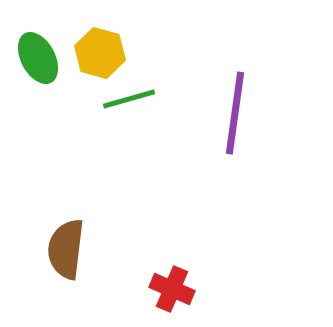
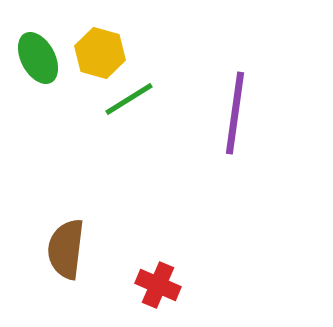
green line: rotated 16 degrees counterclockwise
red cross: moved 14 px left, 4 px up
